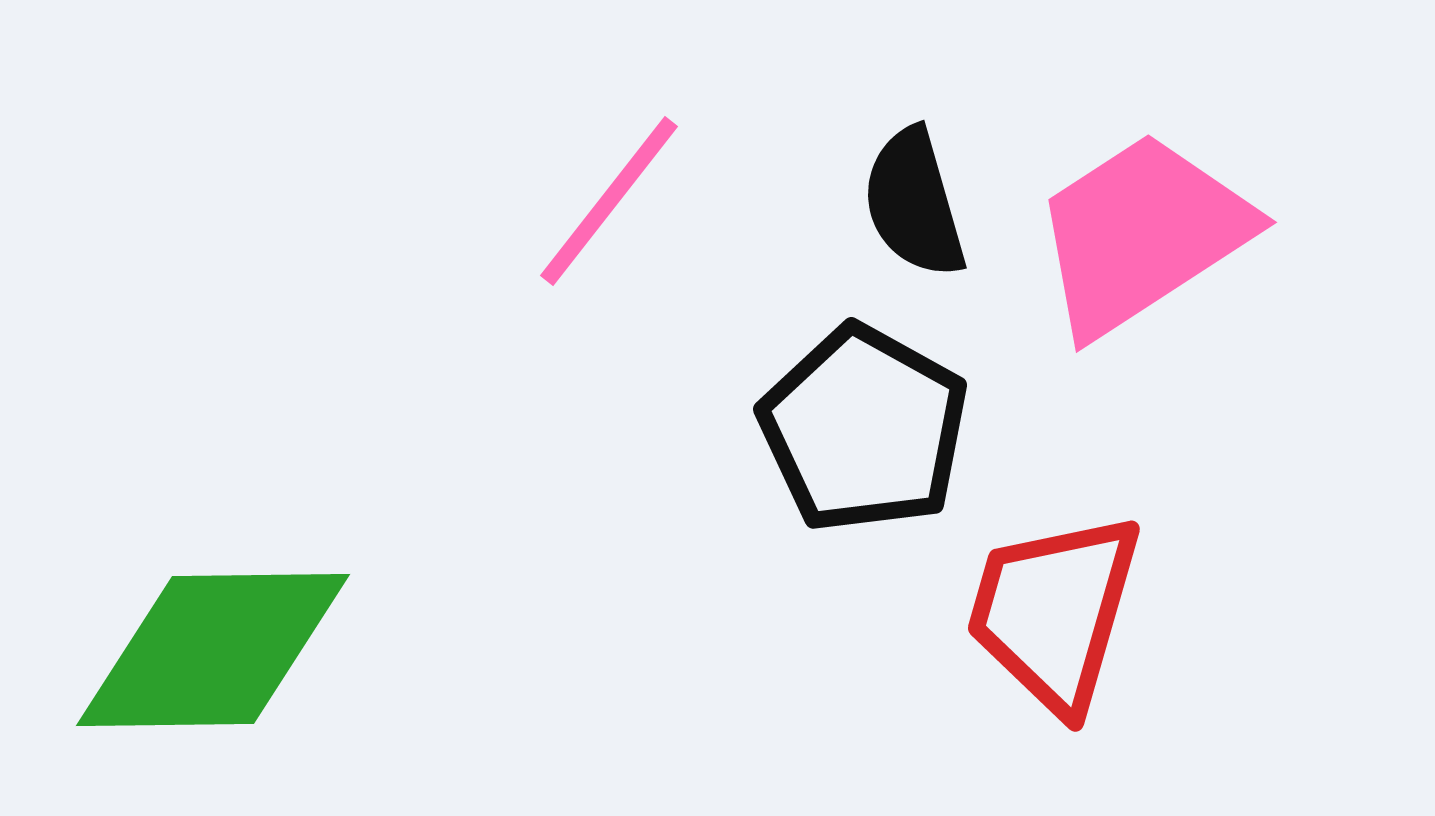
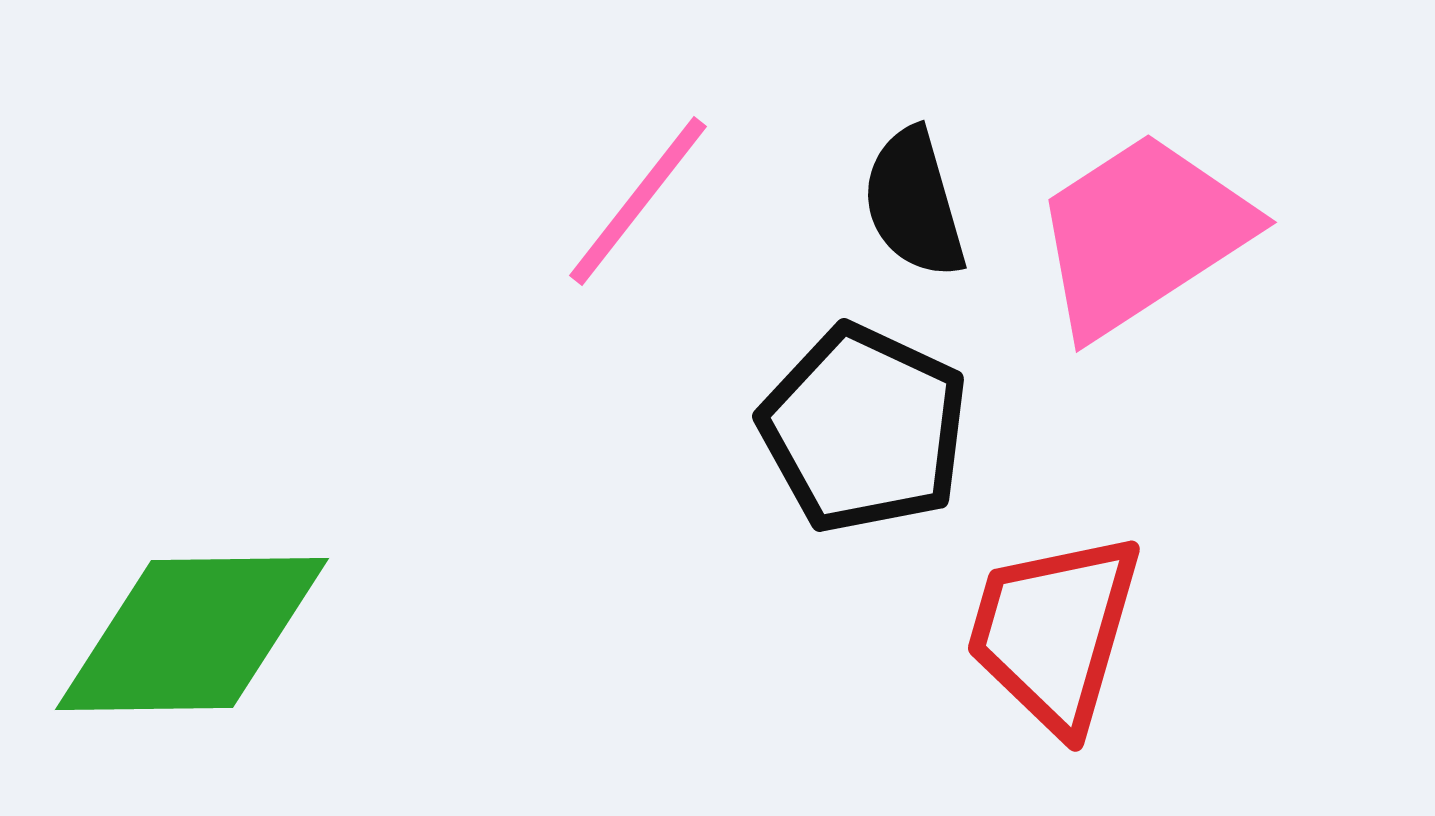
pink line: moved 29 px right
black pentagon: rotated 4 degrees counterclockwise
red trapezoid: moved 20 px down
green diamond: moved 21 px left, 16 px up
